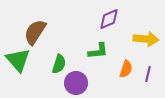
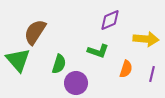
purple diamond: moved 1 px right, 1 px down
green L-shape: rotated 25 degrees clockwise
purple line: moved 4 px right
